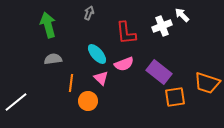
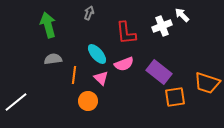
orange line: moved 3 px right, 8 px up
